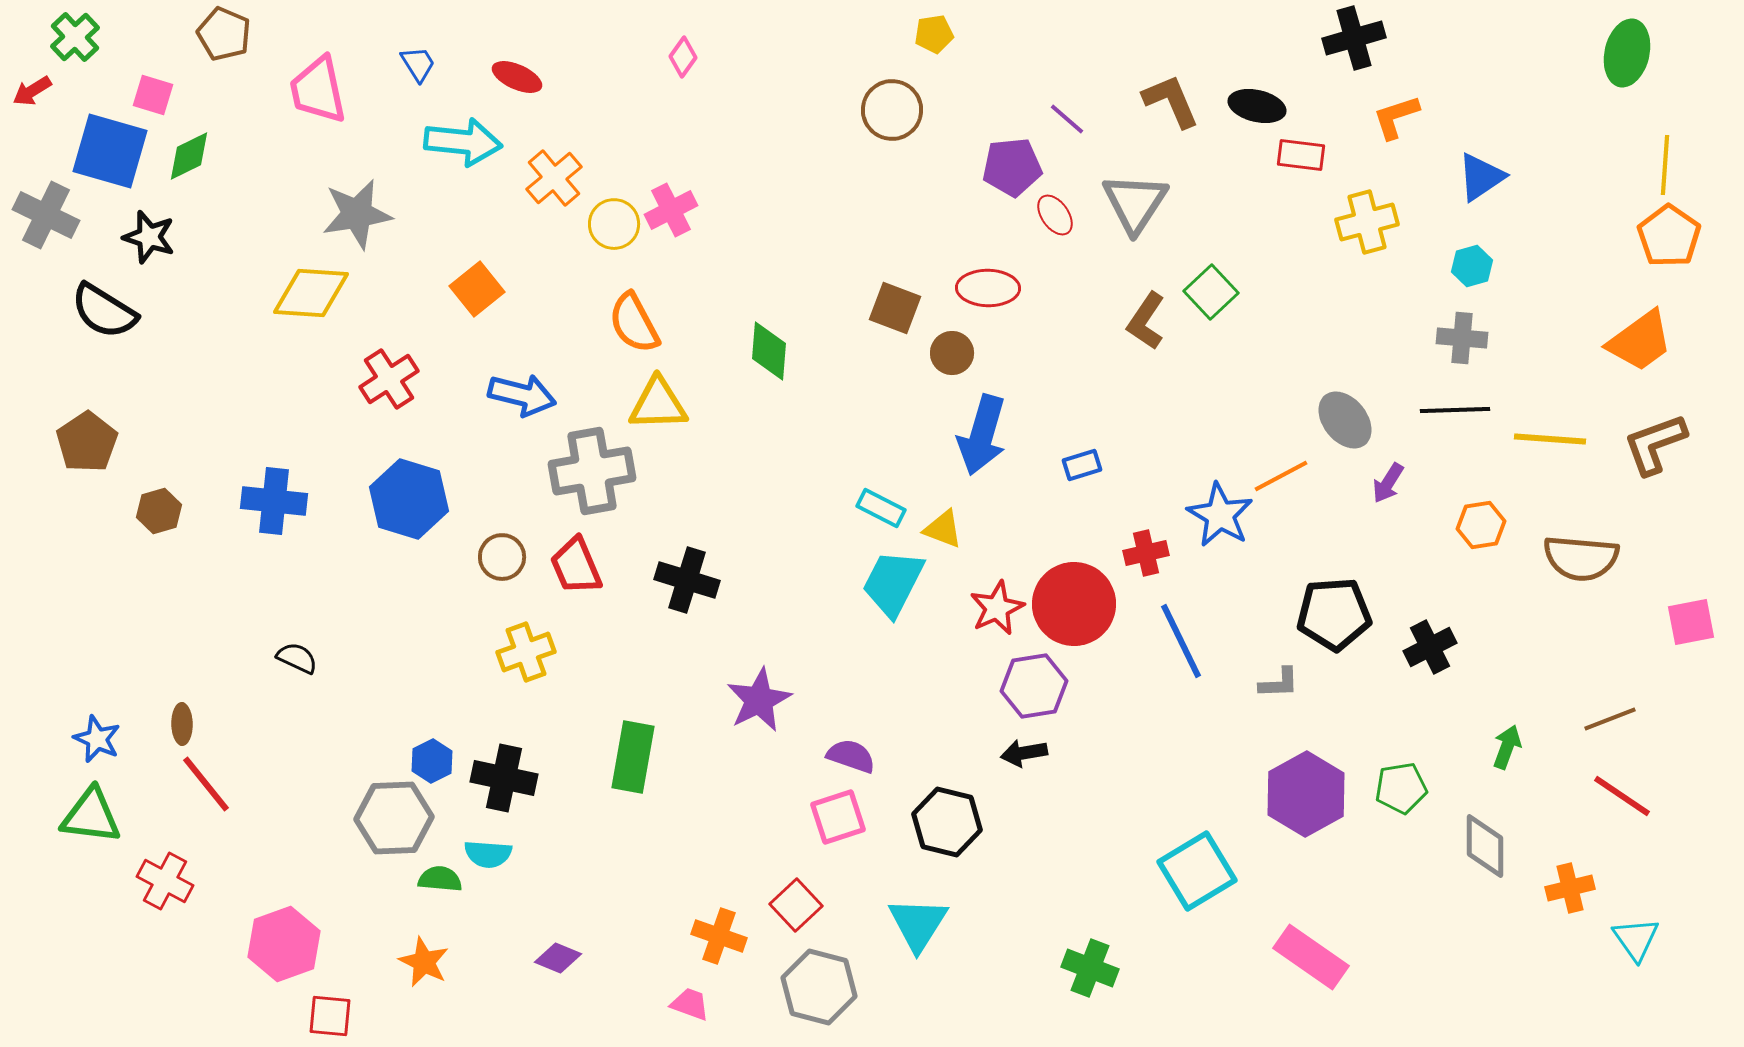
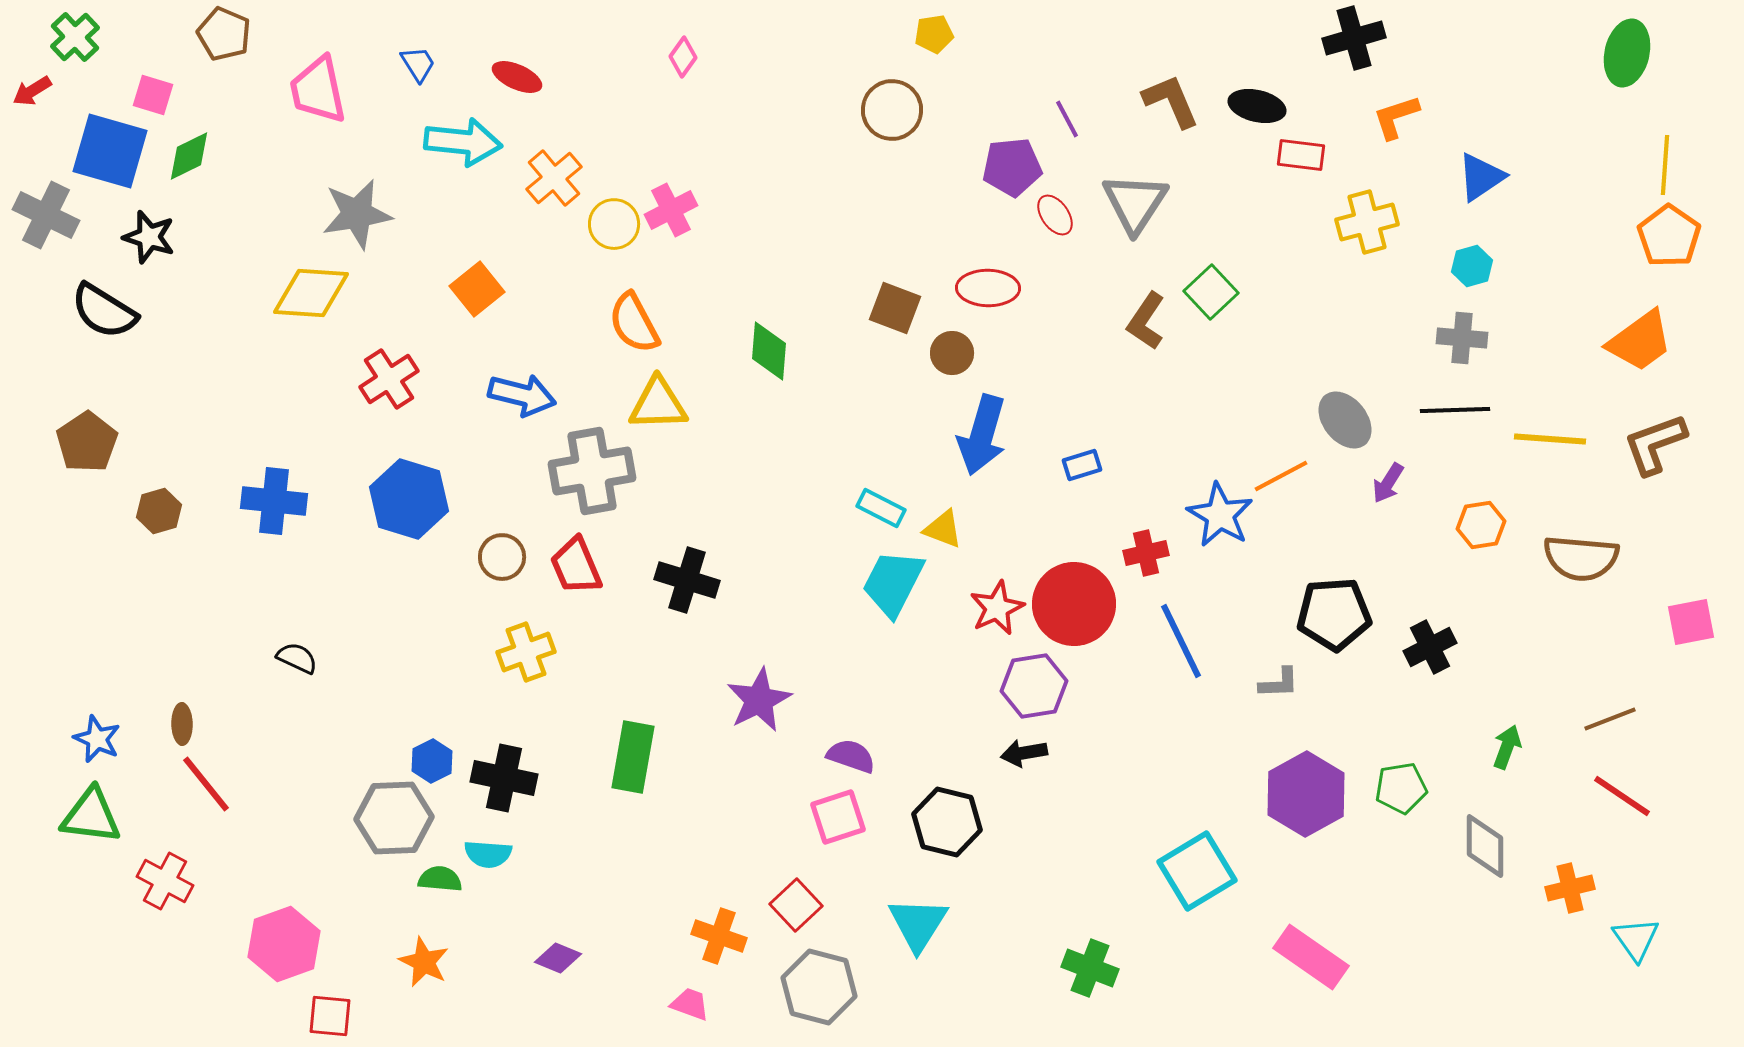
purple line at (1067, 119): rotated 21 degrees clockwise
